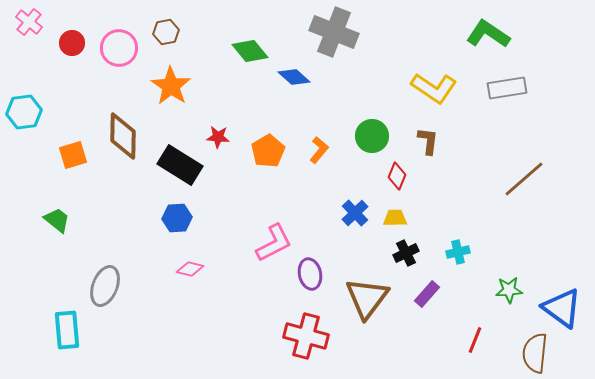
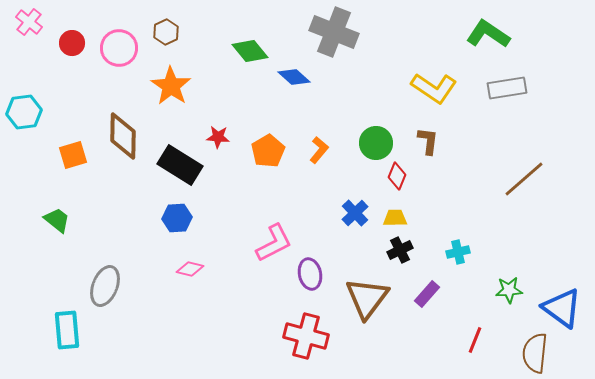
brown hexagon: rotated 15 degrees counterclockwise
green circle: moved 4 px right, 7 px down
black cross: moved 6 px left, 3 px up
